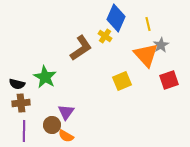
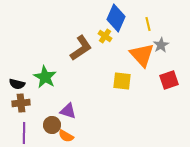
orange triangle: moved 4 px left
yellow square: rotated 30 degrees clockwise
purple triangle: moved 2 px right, 1 px up; rotated 48 degrees counterclockwise
purple line: moved 2 px down
